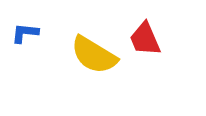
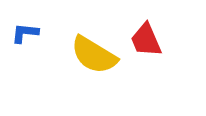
red trapezoid: moved 1 px right, 1 px down
